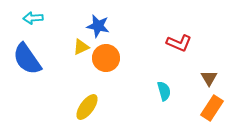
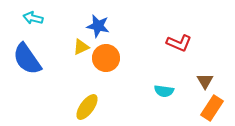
cyan arrow: rotated 18 degrees clockwise
brown triangle: moved 4 px left, 3 px down
cyan semicircle: rotated 114 degrees clockwise
